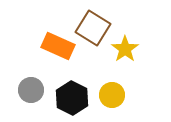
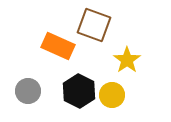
brown square: moved 1 px right, 3 px up; rotated 12 degrees counterclockwise
yellow star: moved 2 px right, 11 px down
gray circle: moved 3 px left, 1 px down
black hexagon: moved 7 px right, 7 px up
